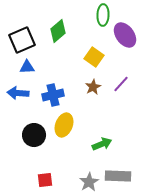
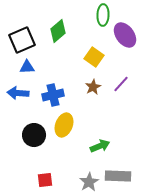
green arrow: moved 2 px left, 2 px down
